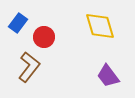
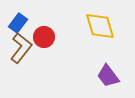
brown L-shape: moved 8 px left, 19 px up
